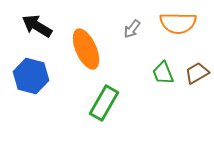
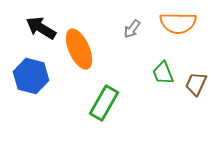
black arrow: moved 4 px right, 2 px down
orange ellipse: moved 7 px left
brown trapezoid: moved 1 px left, 11 px down; rotated 35 degrees counterclockwise
